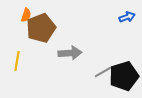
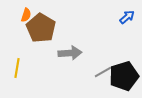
blue arrow: rotated 21 degrees counterclockwise
brown pentagon: rotated 20 degrees counterclockwise
yellow line: moved 7 px down
